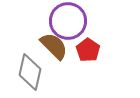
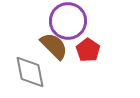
gray diamond: rotated 24 degrees counterclockwise
